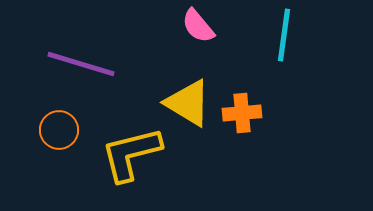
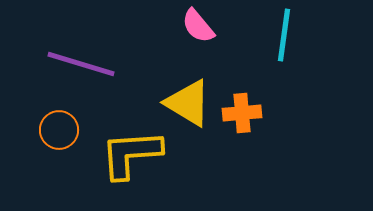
yellow L-shape: rotated 10 degrees clockwise
